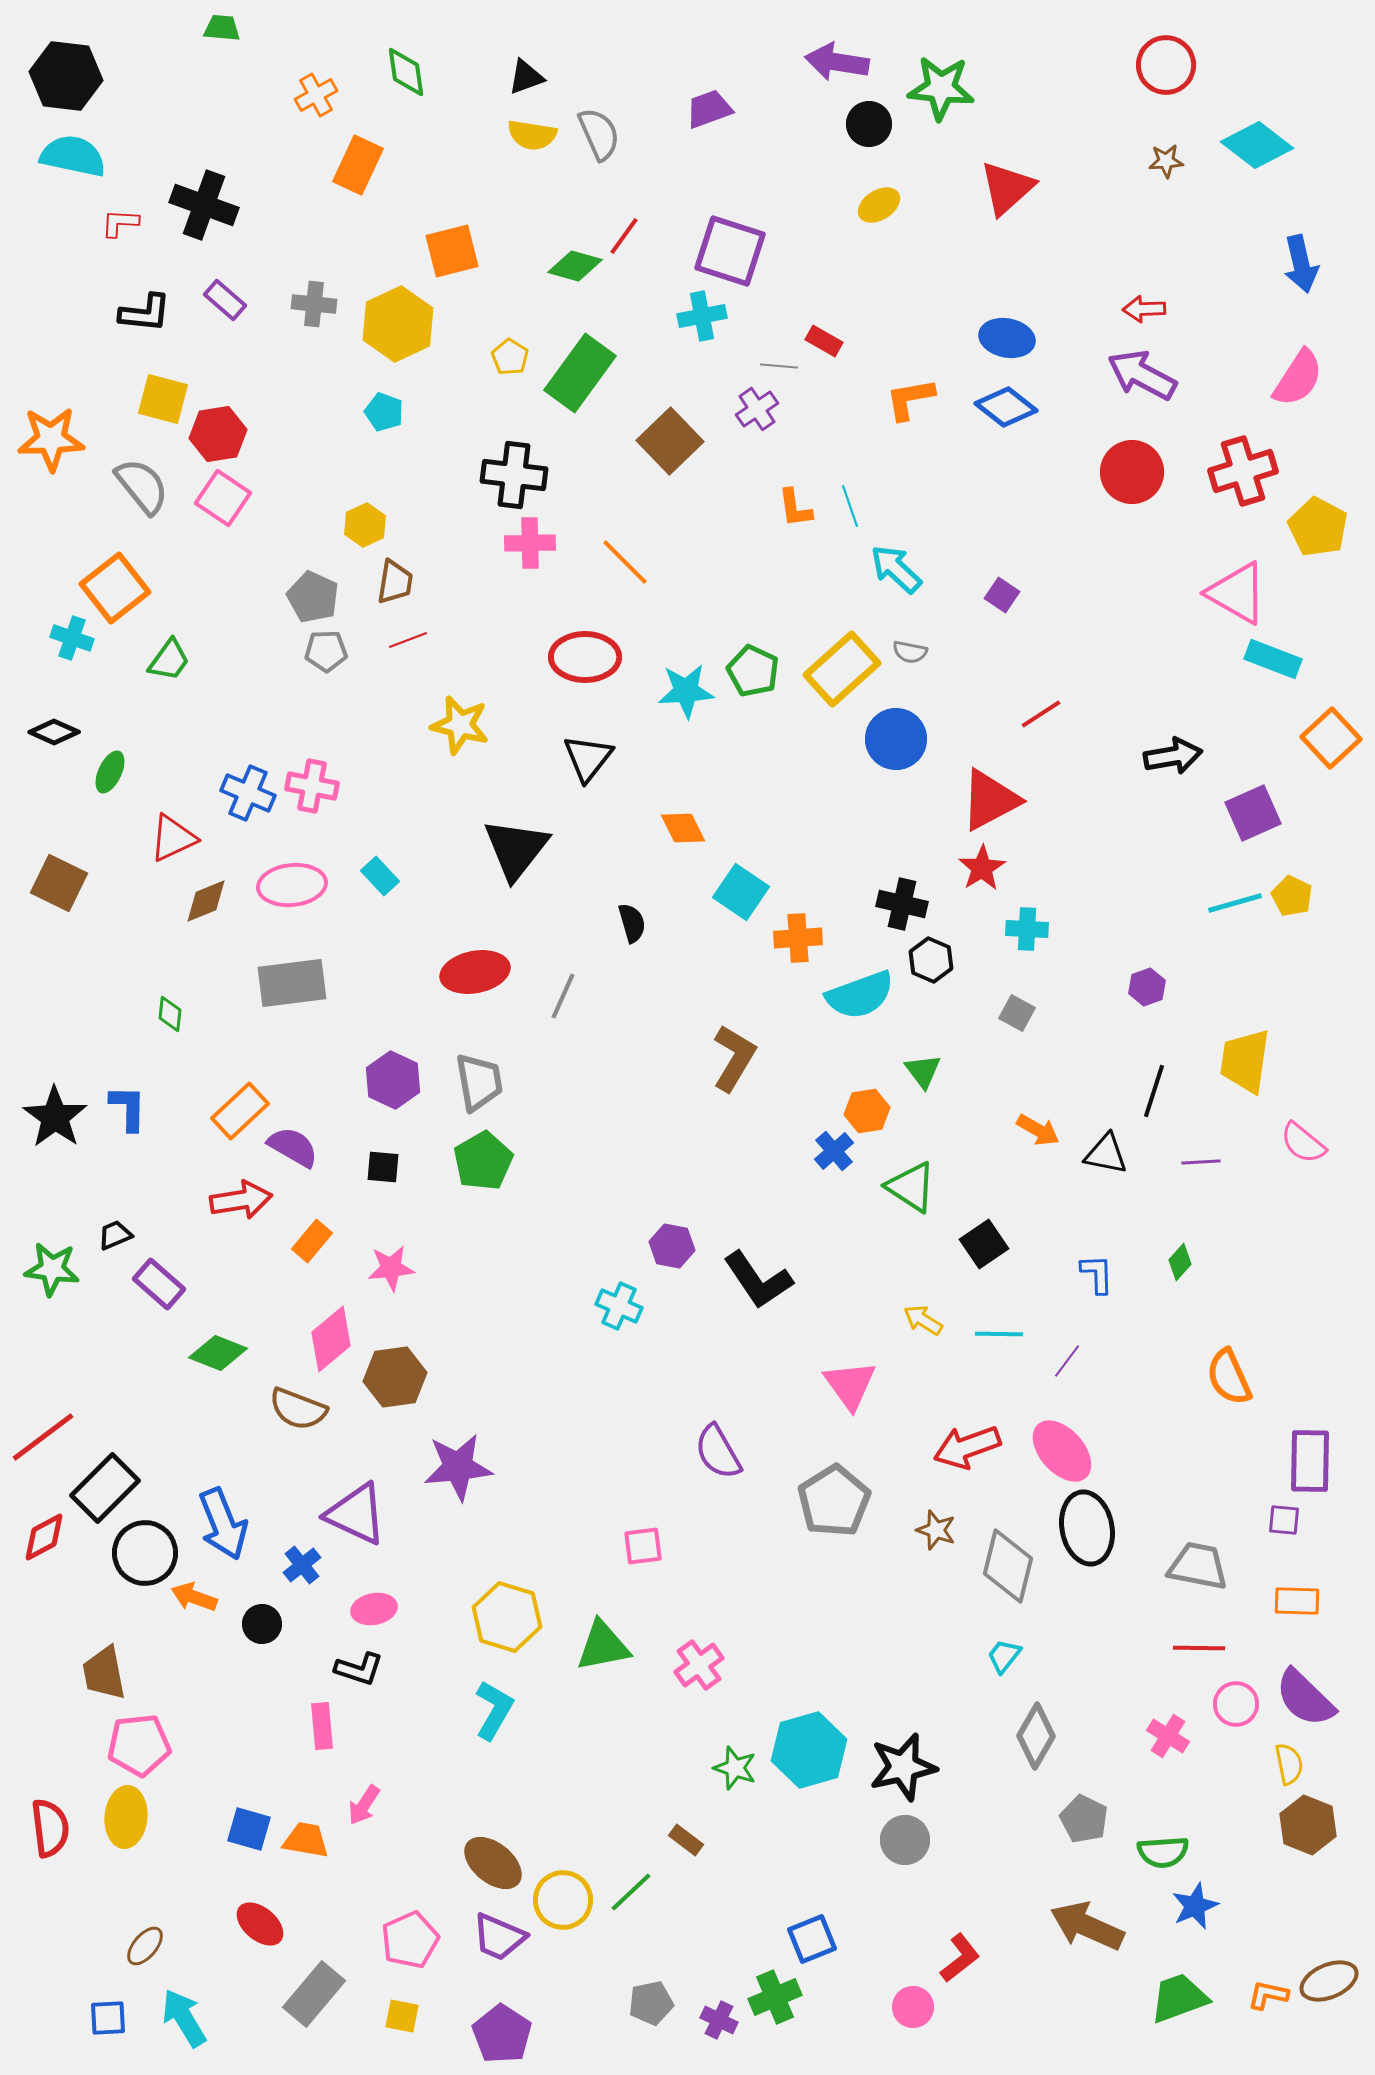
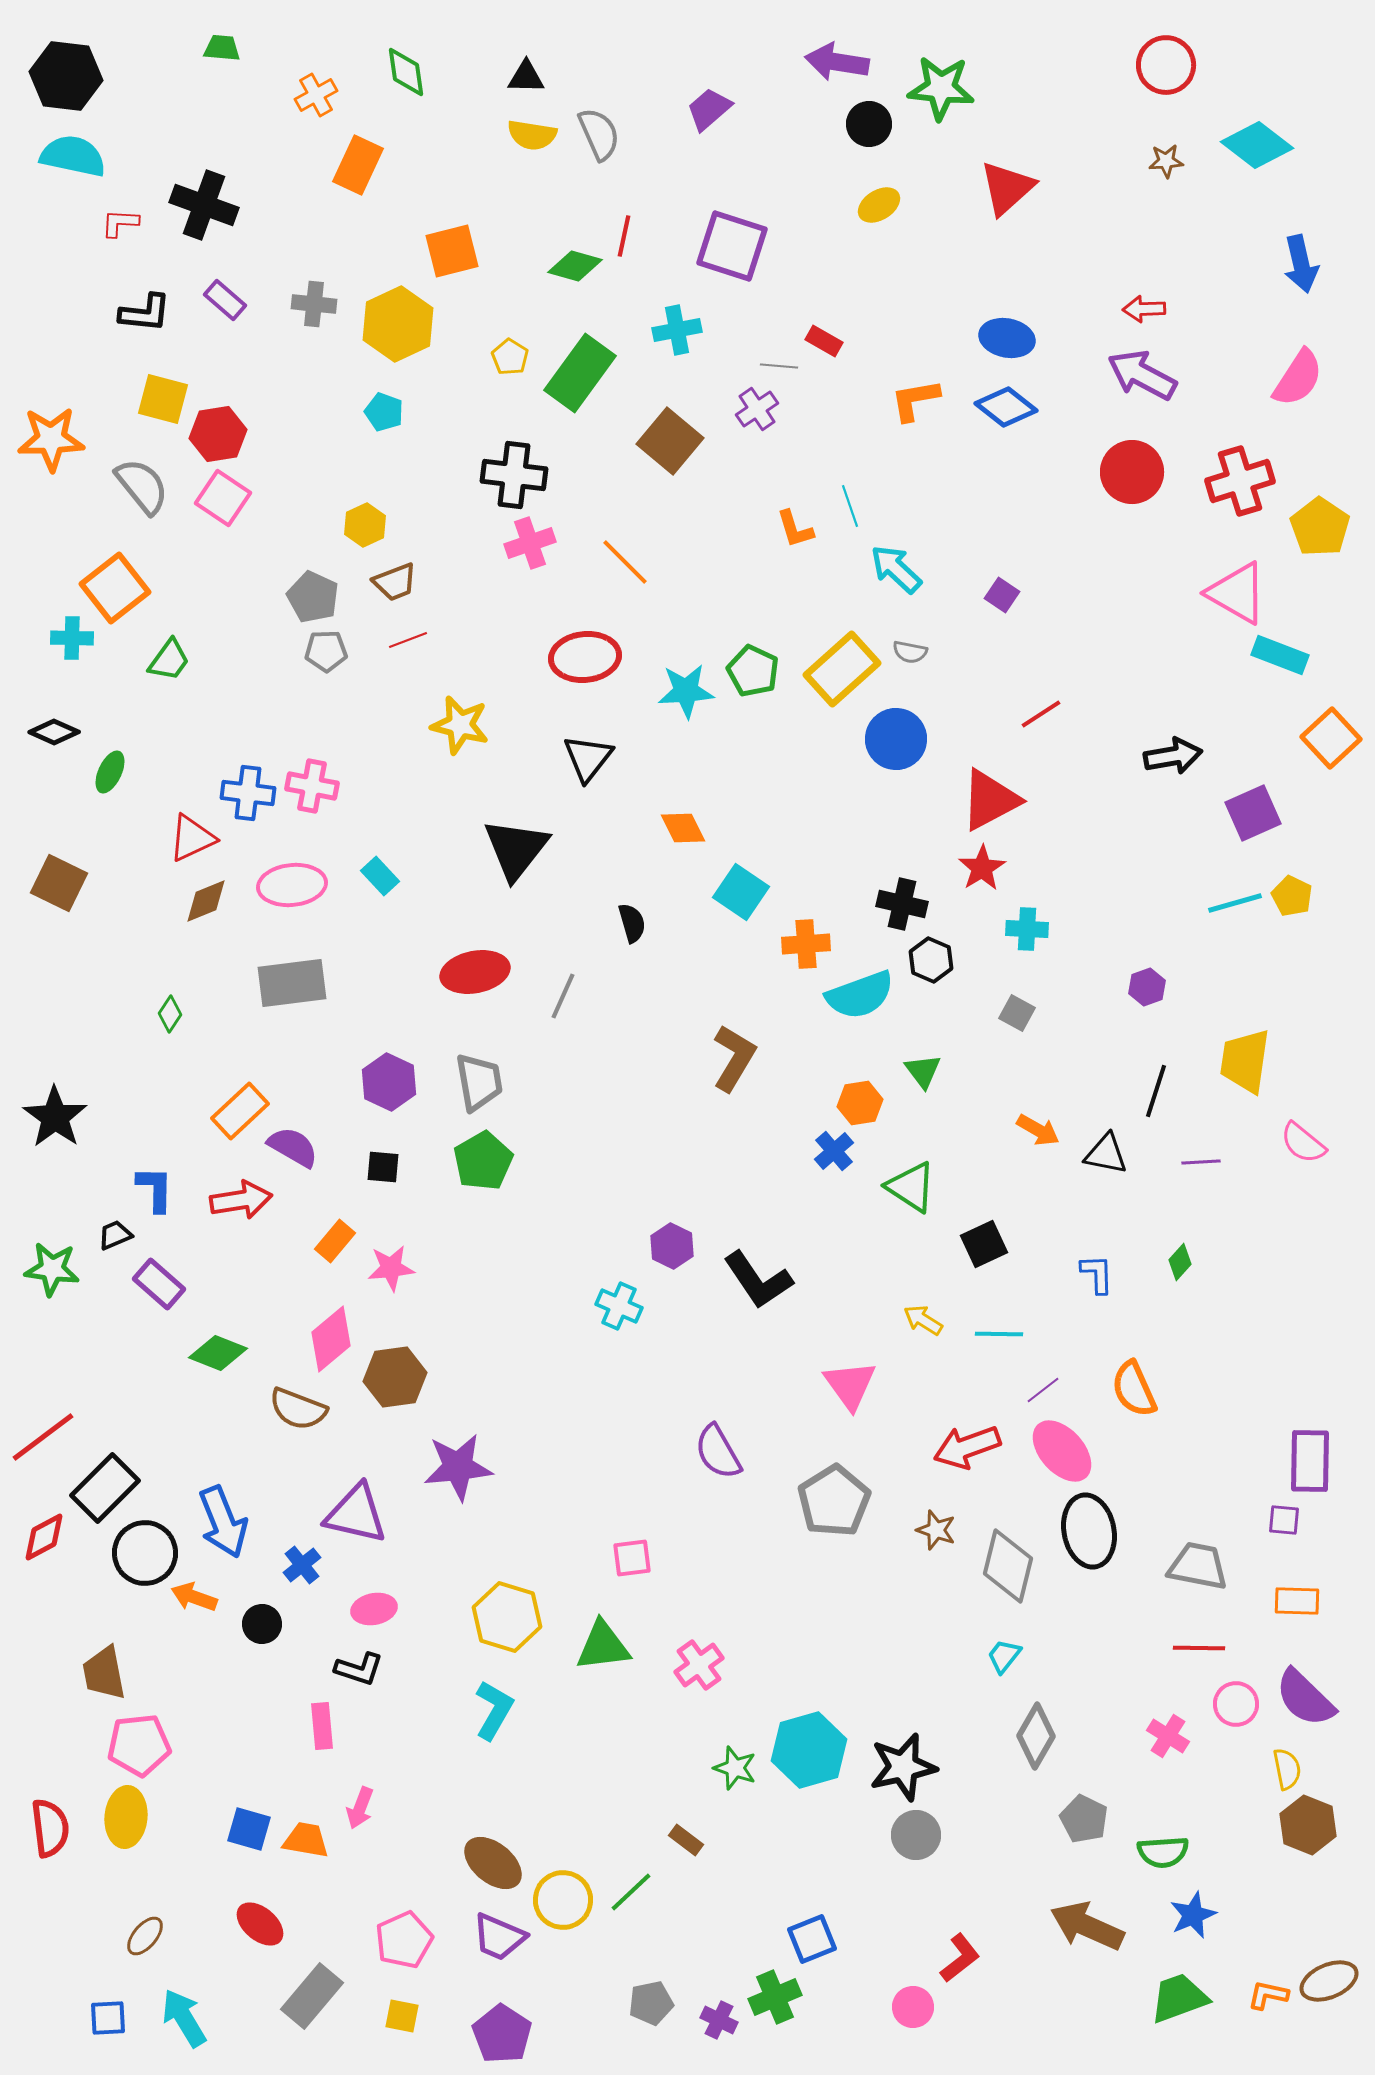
green trapezoid at (222, 28): moved 20 px down
black triangle at (526, 77): rotated 21 degrees clockwise
purple trapezoid at (709, 109): rotated 21 degrees counterclockwise
red line at (624, 236): rotated 24 degrees counterclockwise
purple square at (730, 251): moved 2 px right, 5 px up
cyan cross at (702, 316): moved 25 px left, 14 px down
orange L-shape at (910, 399): moved 5 px right, 1 px down
brown square at (670, 441): rotated 6 degrees counterclockwise
red cross at (1243, 471): moved 3 px left, 10 px down
orange L-shape at (795, 508): moved 21 px down; rotated 9 degrees counterclockwise
yellow pentagon at (1318, 527): moved 2 px right; rotated 6 degrees clockwise
pink cross at (530, 543): rotated 18 degrees counterclockwise
brown trapezoid at (395, 582): rotated 60 degrees clockwise
cyan cross at (72, 638): rotated 18 degrees counterclockwise
red ellipse at (585, 657): rotated 6 degrees counterclockwise
cyan rectangle at (1273, 659): moved 7 px right, 4 px up
blue cross at (248, 793): rotated 16 degrees counterclockwise
red triangle at (173, 838): moved 19 px right
orange cross at (798, 938): moved 8 px right, 6 px down
green diamond at (170, 1014): rotated 27 degrees clockwise
purple hexagon at (393, 1080): moved 4 px left, 2 px down
black line at (1154, 1091): moved 2 px right
blue L-shape at (128, 1108): moved 27 px right, 81 px down
orange hexagon at (867, 1111): moved 7 px left, 8 px up
orange rectangle at (312, 1241): moved 23 px right
black square at (984, 1244): rotated 9 degrees clockwise
purple hexagon at (672, 1246): rotated 15 degrees clockwise
purple line at (1067, 1361): moved 24 px left, 29 px down; rotated 15 degrees clockwise
orange semicircle at (1229, 1377): moved 95 px left, 12 px down
purple triangle at (356, 1514): rotated 12 degrees counterclockwise
blue arrow at (223, 1524): moved 2 px up
black ellipse at (1087, 1528): moved 2 px right, 3 px down
pink square at (643, 1546): moved 11 px left, 12 px down
green triangle at (603, 1646): rotated 4 degrees clockwise
yellow semicircle at (1289, 1764): moved 2 px left, 5 px down
pink arrow at (364, 1805): moved 4 px left, 3 px down; rotated 12 degrees counterclockwise
gray circle at (905, 1840): moved 11 px right, 5 px up
blue star at (1195, 1906): moved 2 px left, 9 px down
pink pentagon at (410, 1940): moved 6 px left
brown ellipse at (145, 1946): moved 10 px up
gray rectangle at (314, 1994): moved 2 px left, 2 px down
